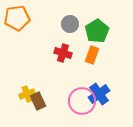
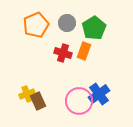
orange pentagon: moved 19 px right, 7 px down; rotated 15 degrees counterclockwise
gray circle: moved 3 px left, 1 px up
green pentagon: moved 3 px left, 3 px up
orange rectangle: moved 8 px left, 4 px up
pink circle: moved 3 px left
